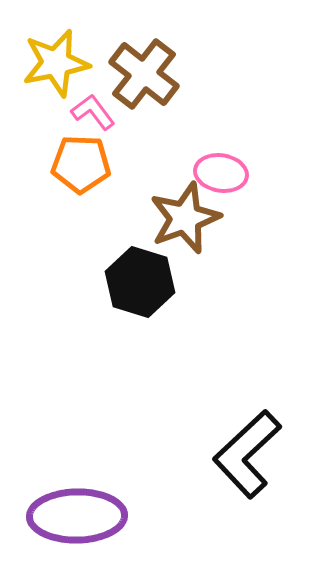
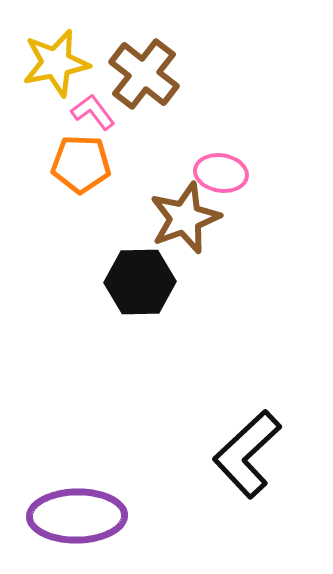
black hexagon: rotated 18 degrees counterclockwise
